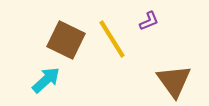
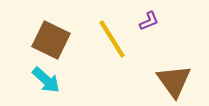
brown square: moved 15 px left
cyan arrow: rotated 84 degrees clockwise
